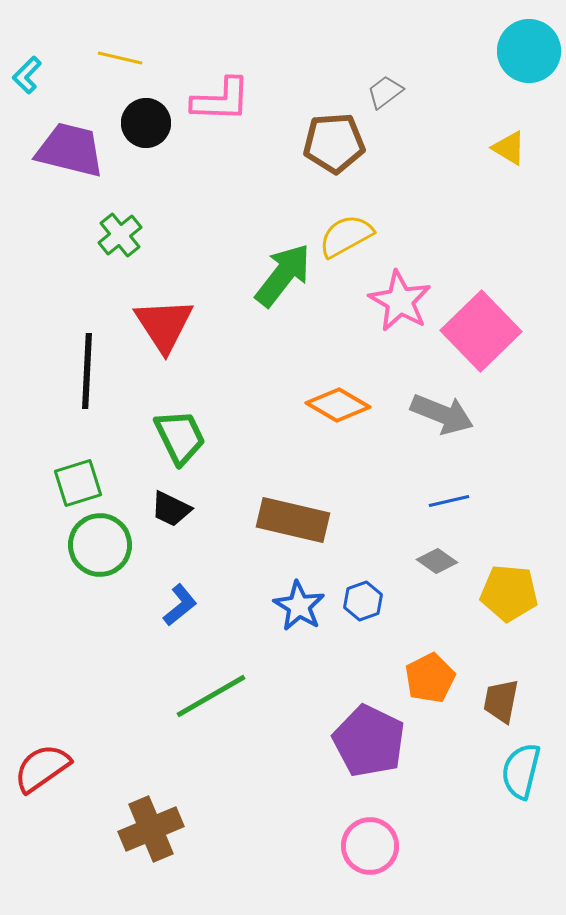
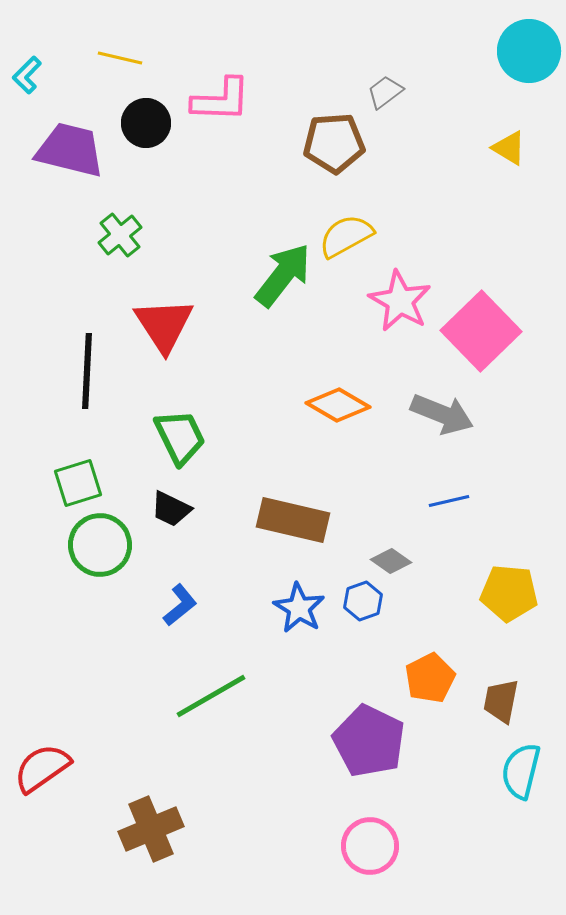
gray diamond: moved 46 px left
blue star: moved 2 px down
